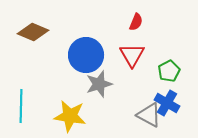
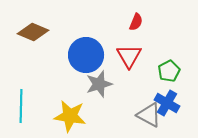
red triangle: moved 3 px left, 1 px down
